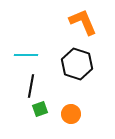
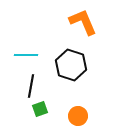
black hexagon: moved 6 px left, 1 px down
orange circle: moved 7 px right, 2 px down
